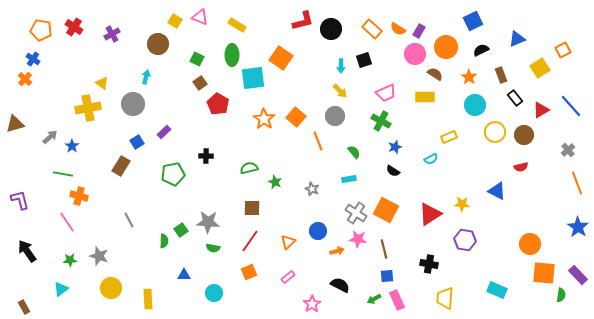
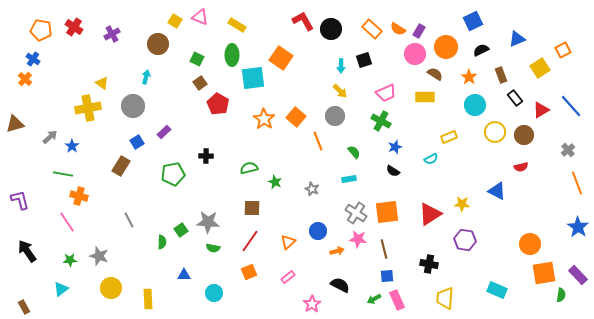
red L-shape at (303, 21): rotated 105 degrees counterclockwise
gray circle at (133, 104): moved 2 px down
orange square at (386, 210): moved 1 px right, 2 px down; rotated 35 degrees counterclockwise
green semicircle at (164, 241): moved 2 px left, 1 px down
orange square at (544, 273): rotated 15 degrees counterclockwise
